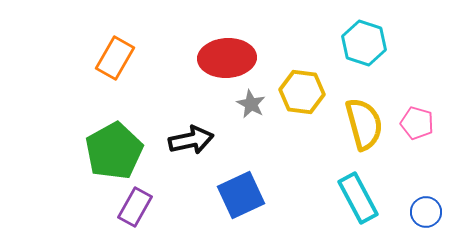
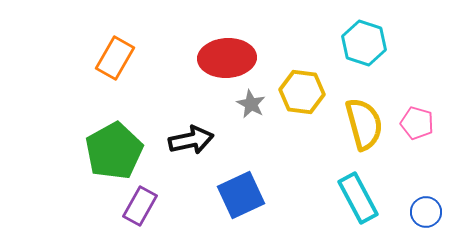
purple rectangle: moved 5 px right, 1 px up
